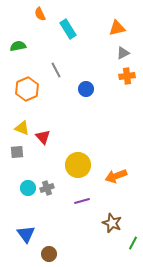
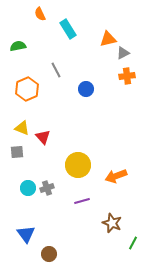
orange triangle: moved 9 px left, 11 px down
